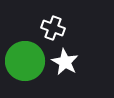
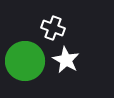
white star: moved 1 px right, 2 px up
